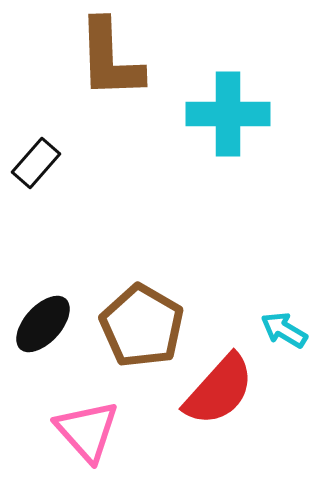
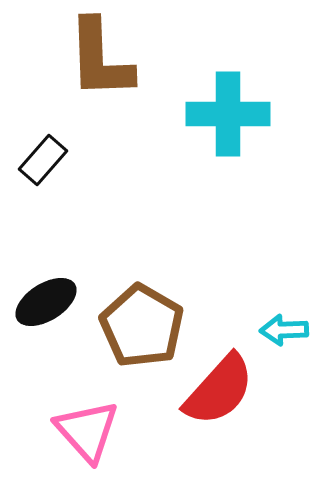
brown L-shape: moved 10 px left
black rectangle: moved 7 px right, 3 px up
black ellipse: moved 3 px right, 22 px up; rotated 16 degrees clockwise
cyan arrow: rotated 33 degrees counterclockwise
